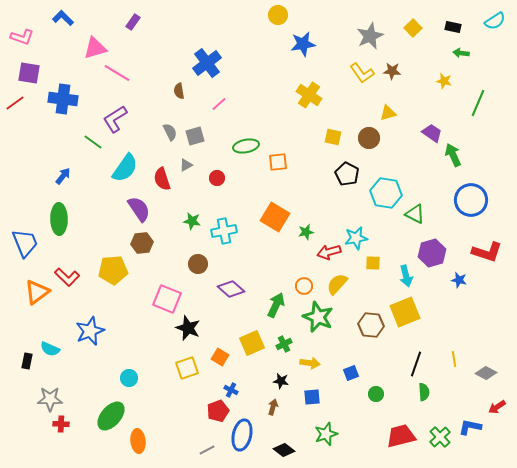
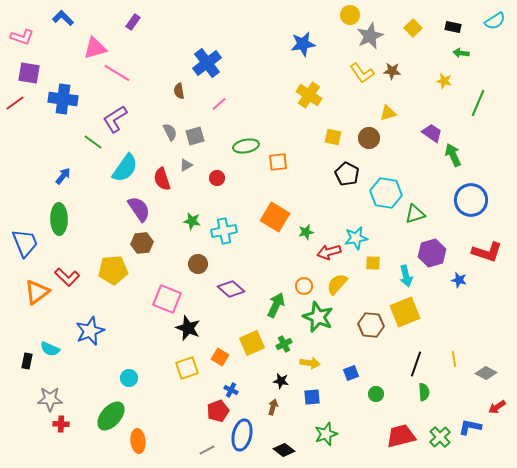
yellow circle at (278, 15): moved 72 px right
green triangle at (415, 214): rotated 45 degrees counterclockwise
